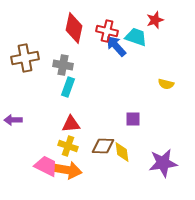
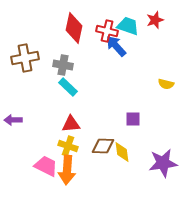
cyan trapezoid: moved 8 px left, 11 px up
cyan rectangle: rotated 66 degrees counterclockwise
orange arrow: rotated 84 degrees clockwise
